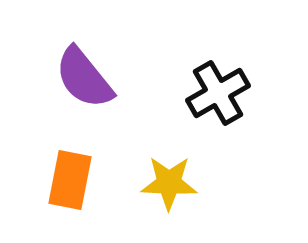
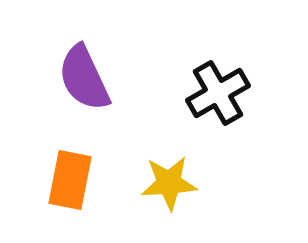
purple semicircle: rotated 14 degrees clockwise
yellow star: rotated 6 degrees counterclockwise
